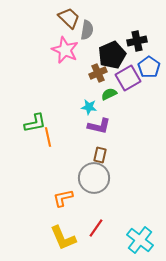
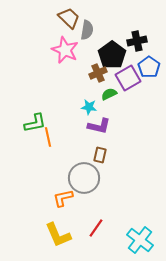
black pentagon: rotated 12 degrees counterclockwise
gray circle: moved 10 px left
yellow L-shape: moved 5 px left, 3 px up
